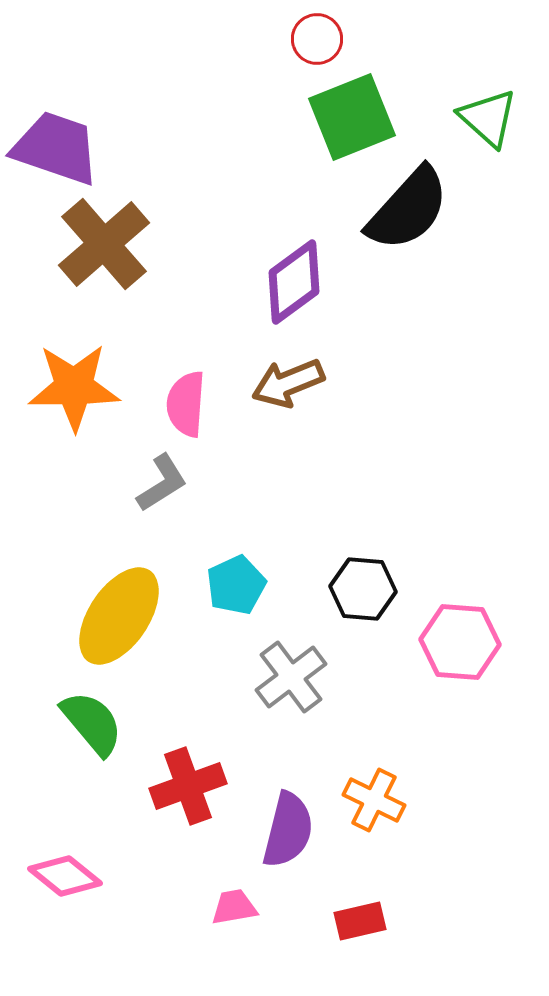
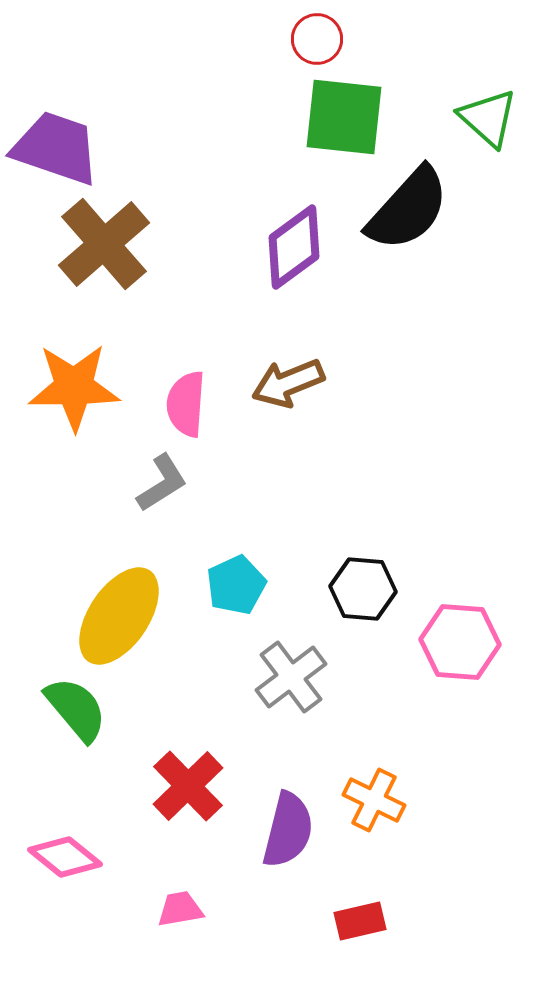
green square: moved 8 px left; rotated 28 degrees clockwise
purple diamond: moved 35 px up
green semicircle: moved 16 px left, 14 px up
red cross: rotated 24 degrees counterclockwise
pink diamond: moved 19 px up
pink trapezoid: moved 54 px left, 2 px down
